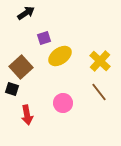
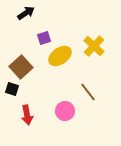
yellow cross: moved 6 px left, 15 px up
brown line: moved 11 px left
pink circle: moved 2 px right, 8 px down
